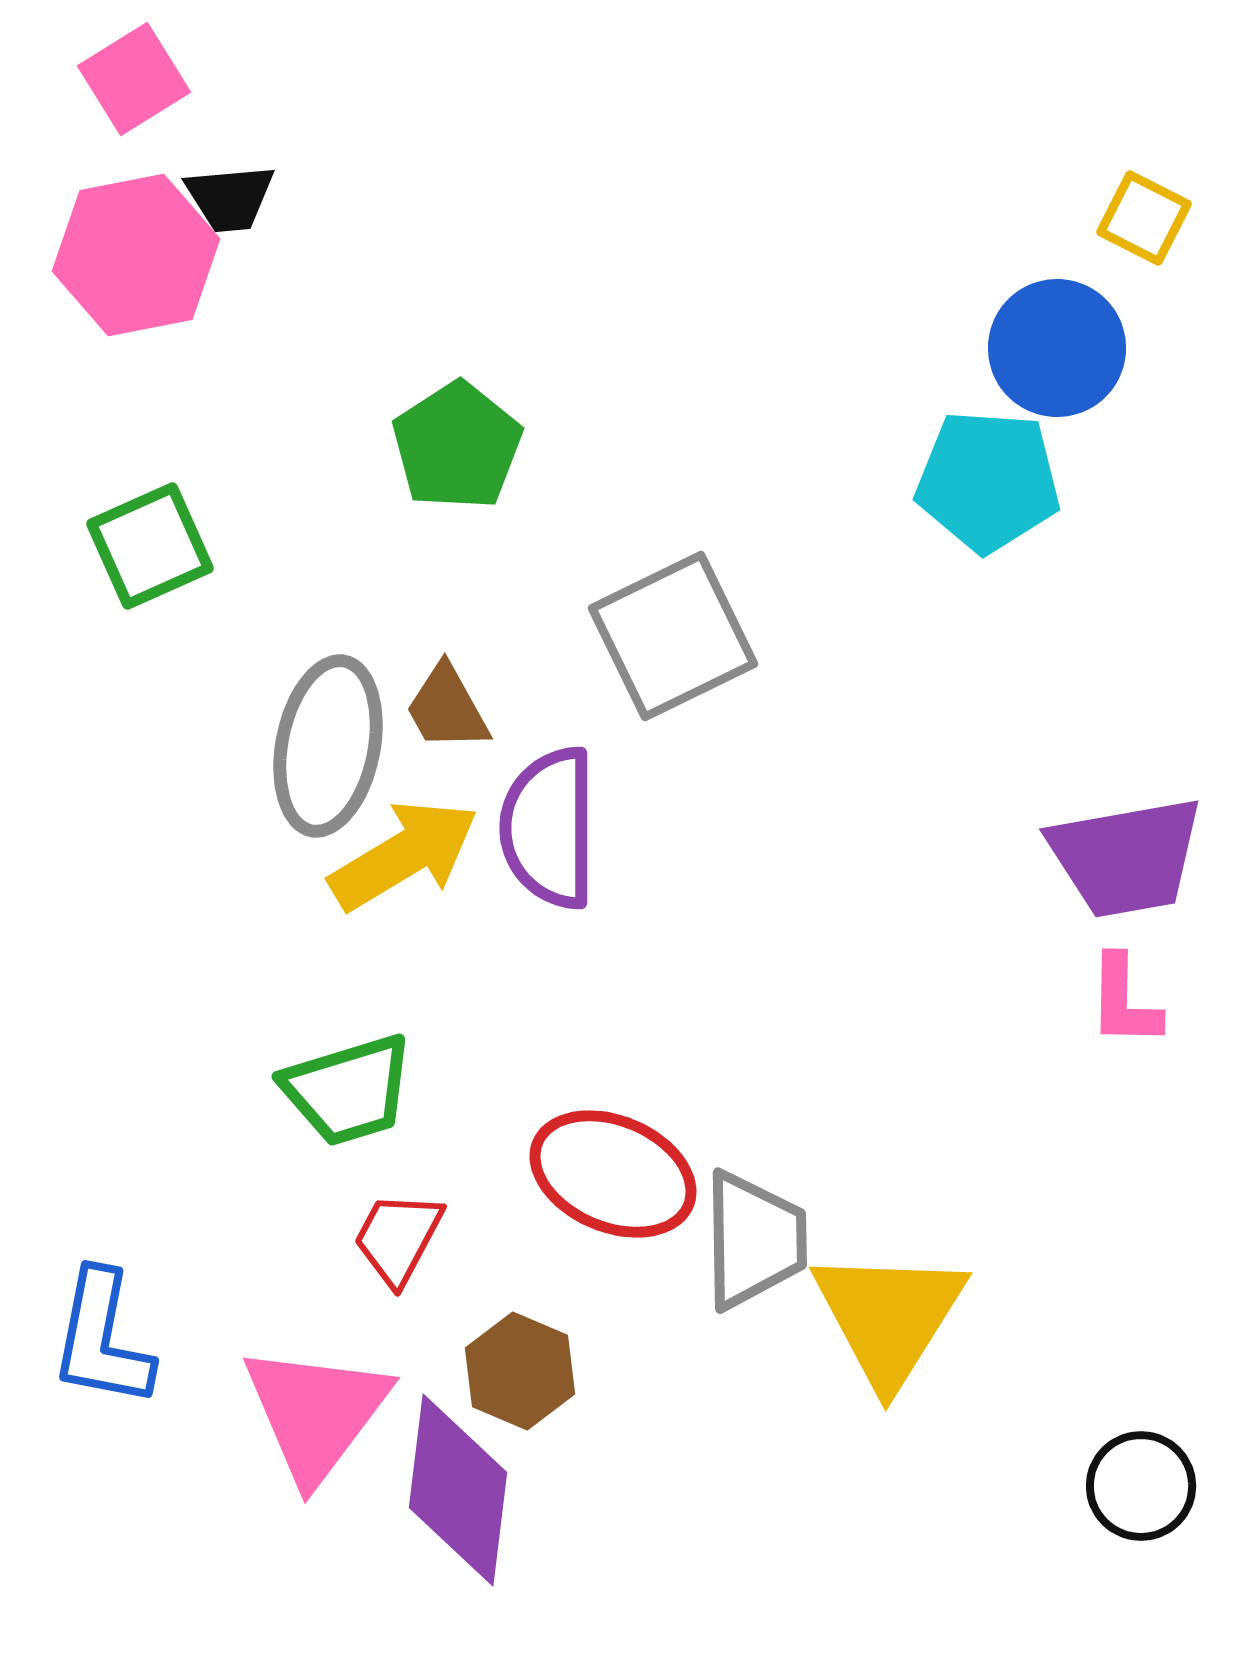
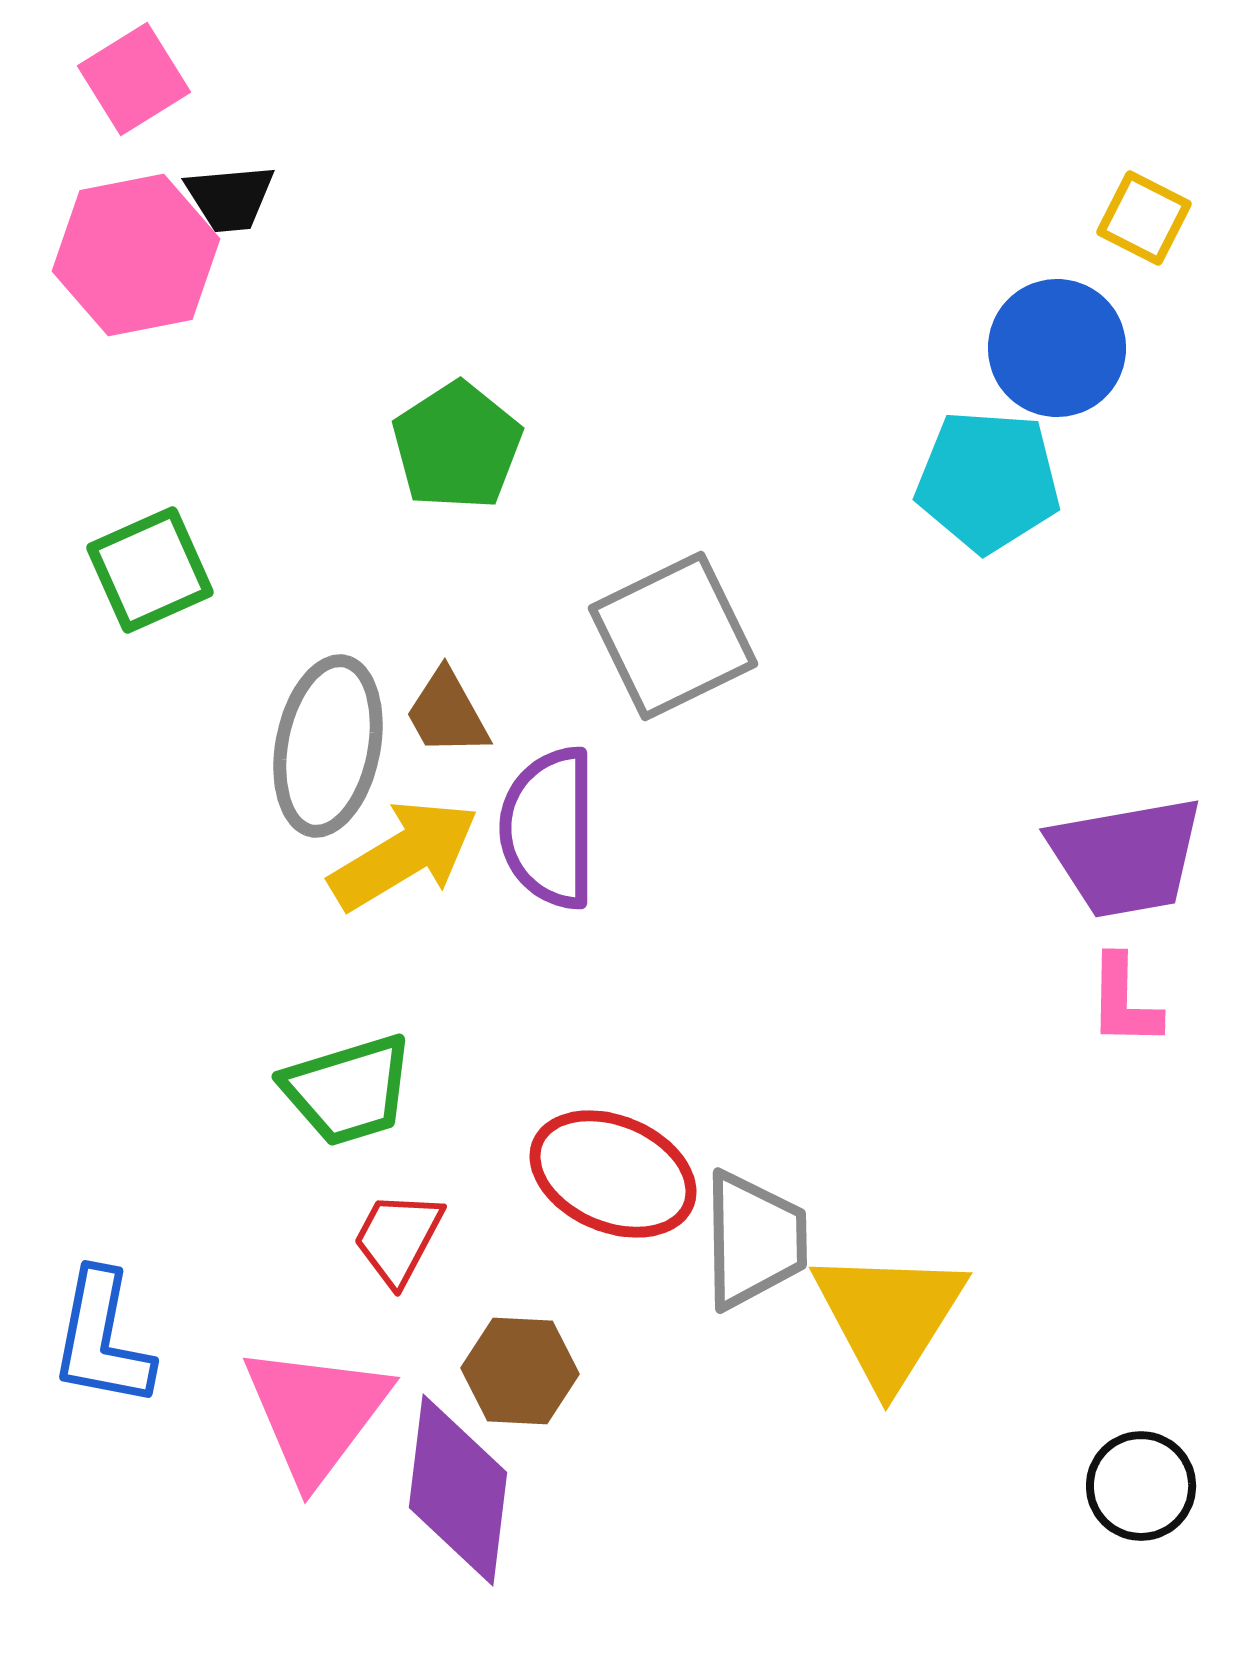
green square: moved 24 px down
brown trapezoid: moved 5 px down
brown hexagon: rotated 20 degrees counterclockwise
